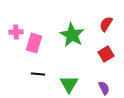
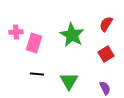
black line: moved 1 px left
green triangle: moved 3 px up
purple semicircle: moved 1 px right
